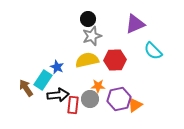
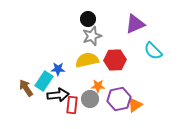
blue star: moved 1 px right, 2 px down; rotated 24 degrees counterclockwise
cyan rectangle: moved 1 px right, 1 px down
red rectangle: moved 1 px left
